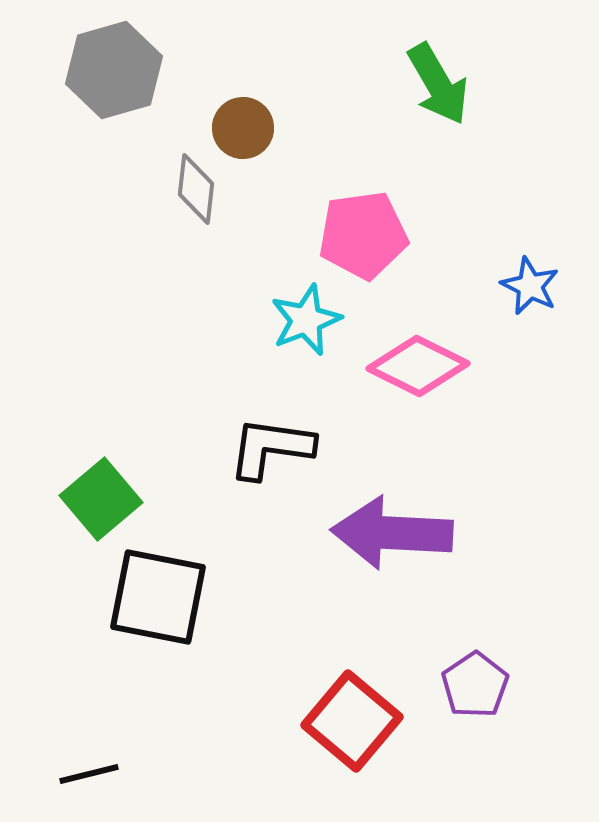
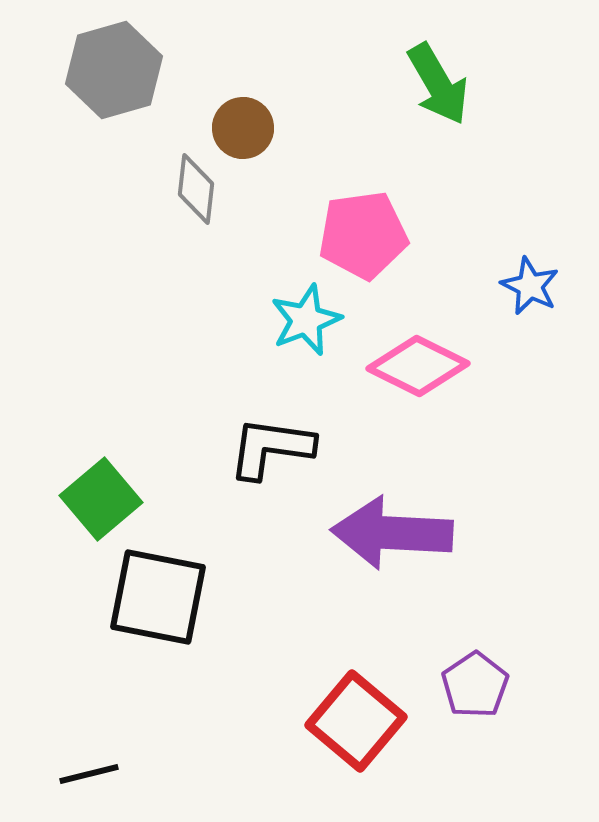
red square: moved 4 px right
